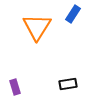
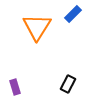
blue rectangle: rotated 12 degrees clockwise
black rectangle: rotated 54 degrees counterclockwise
